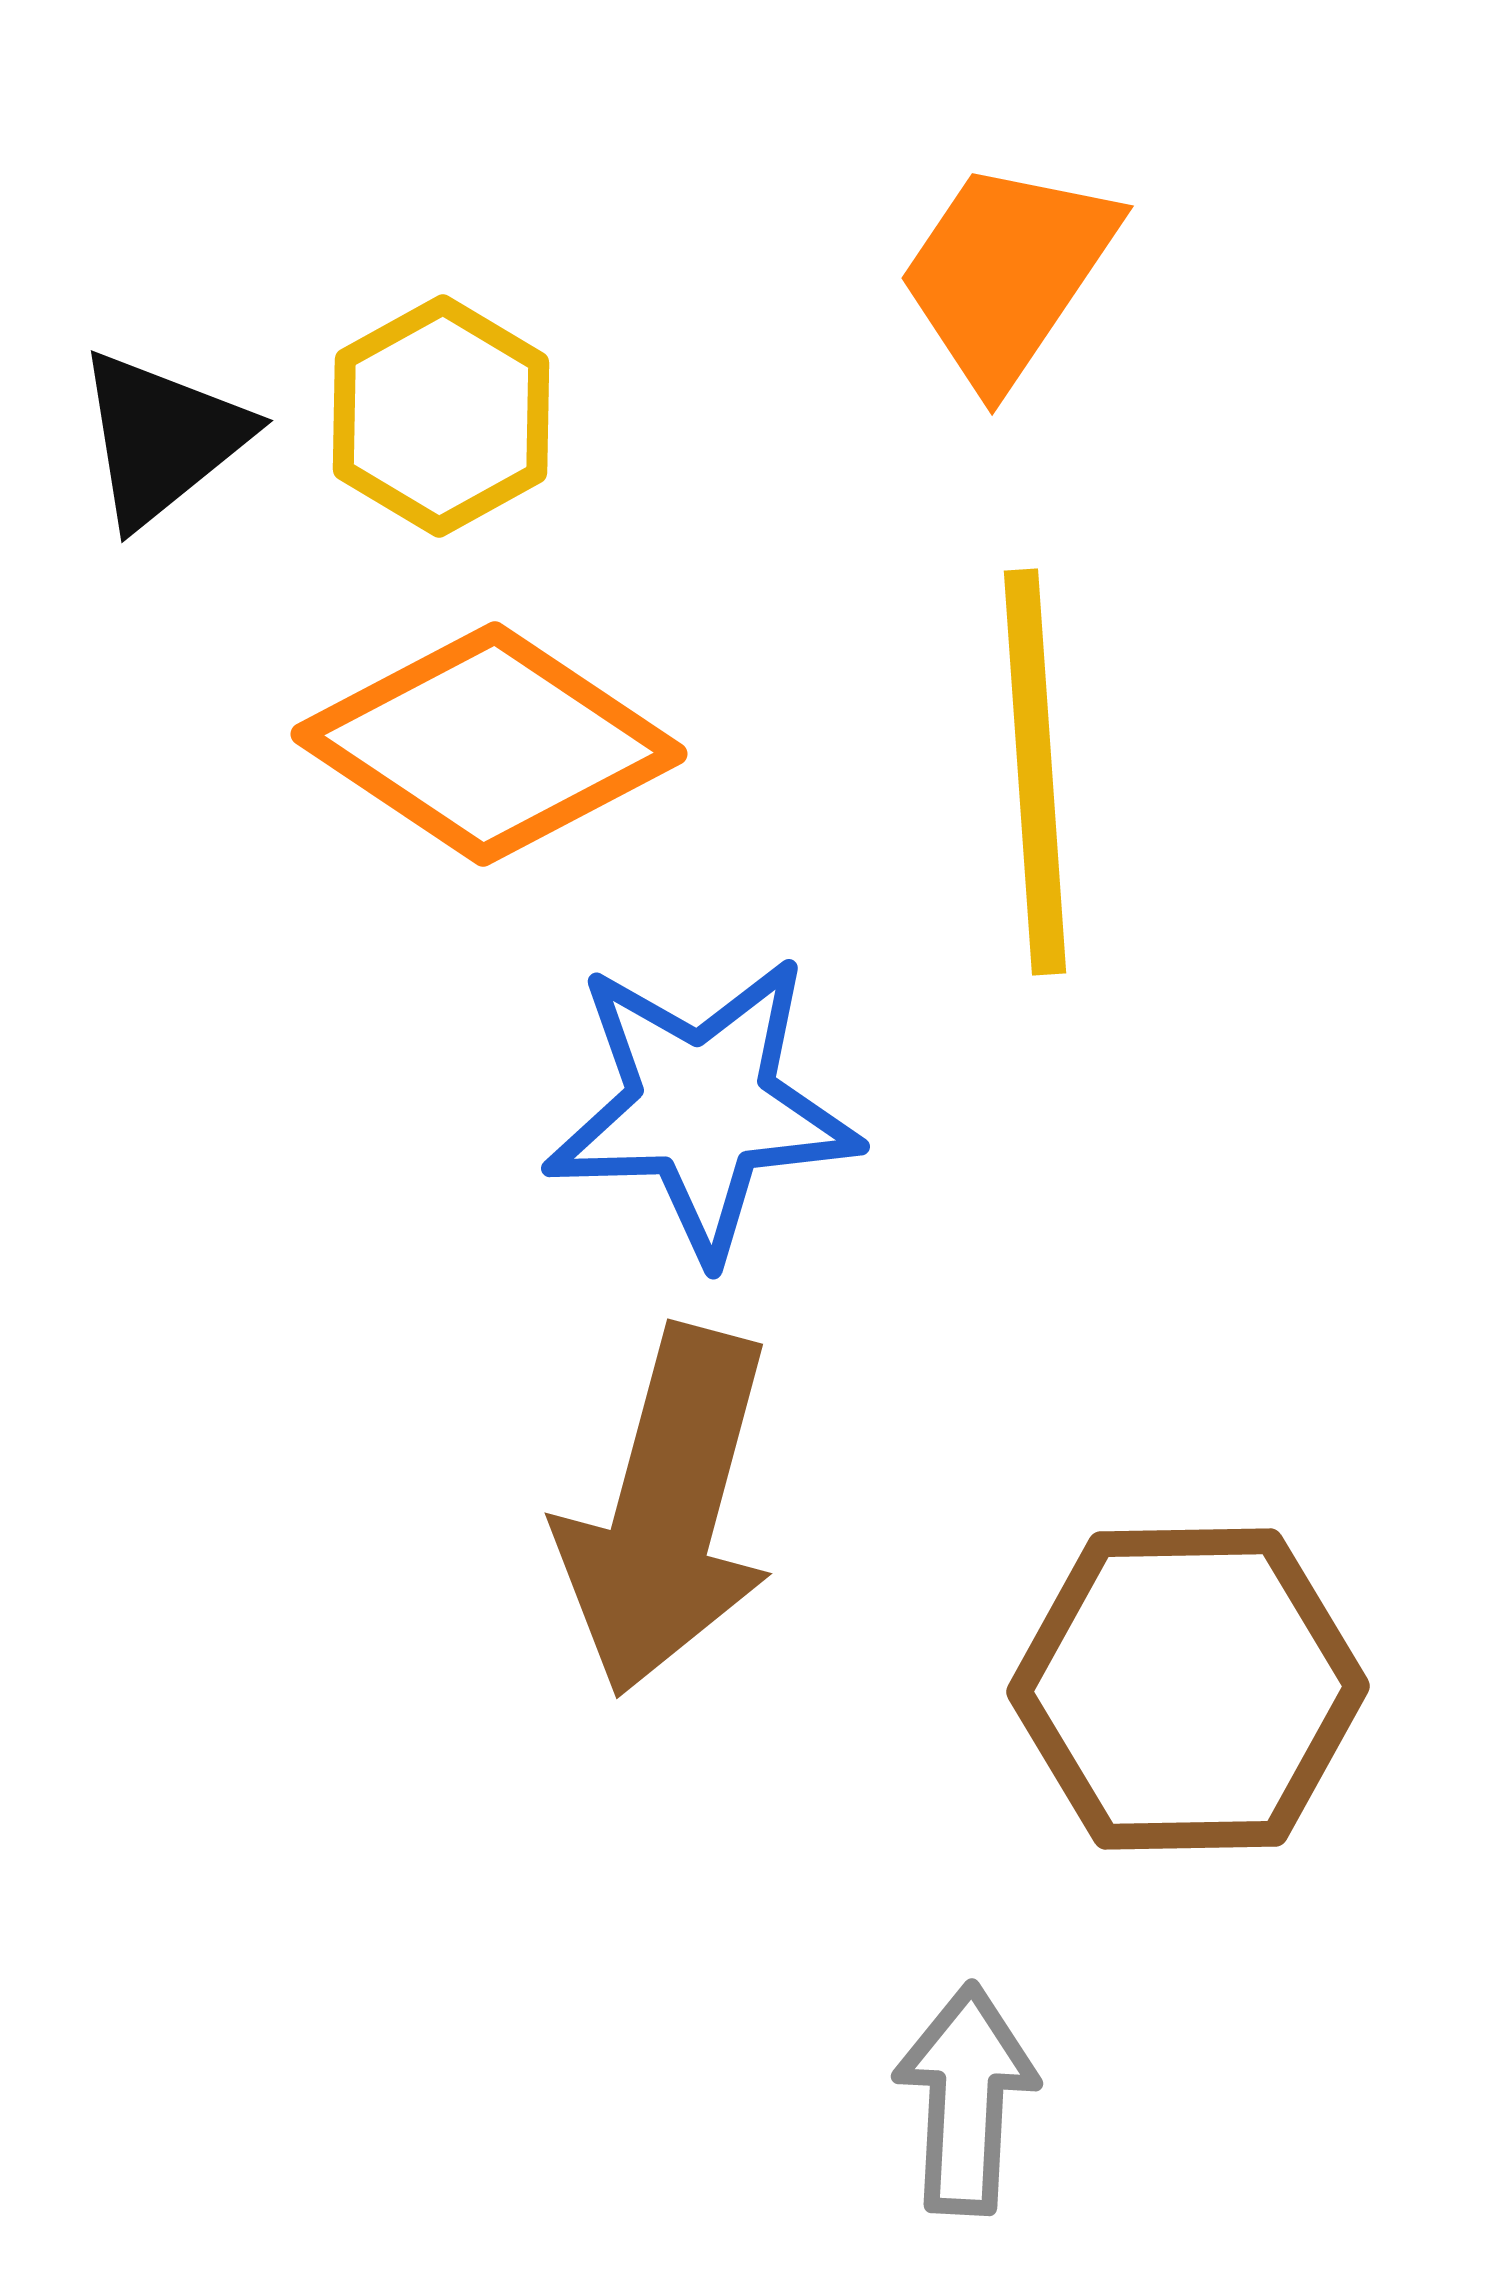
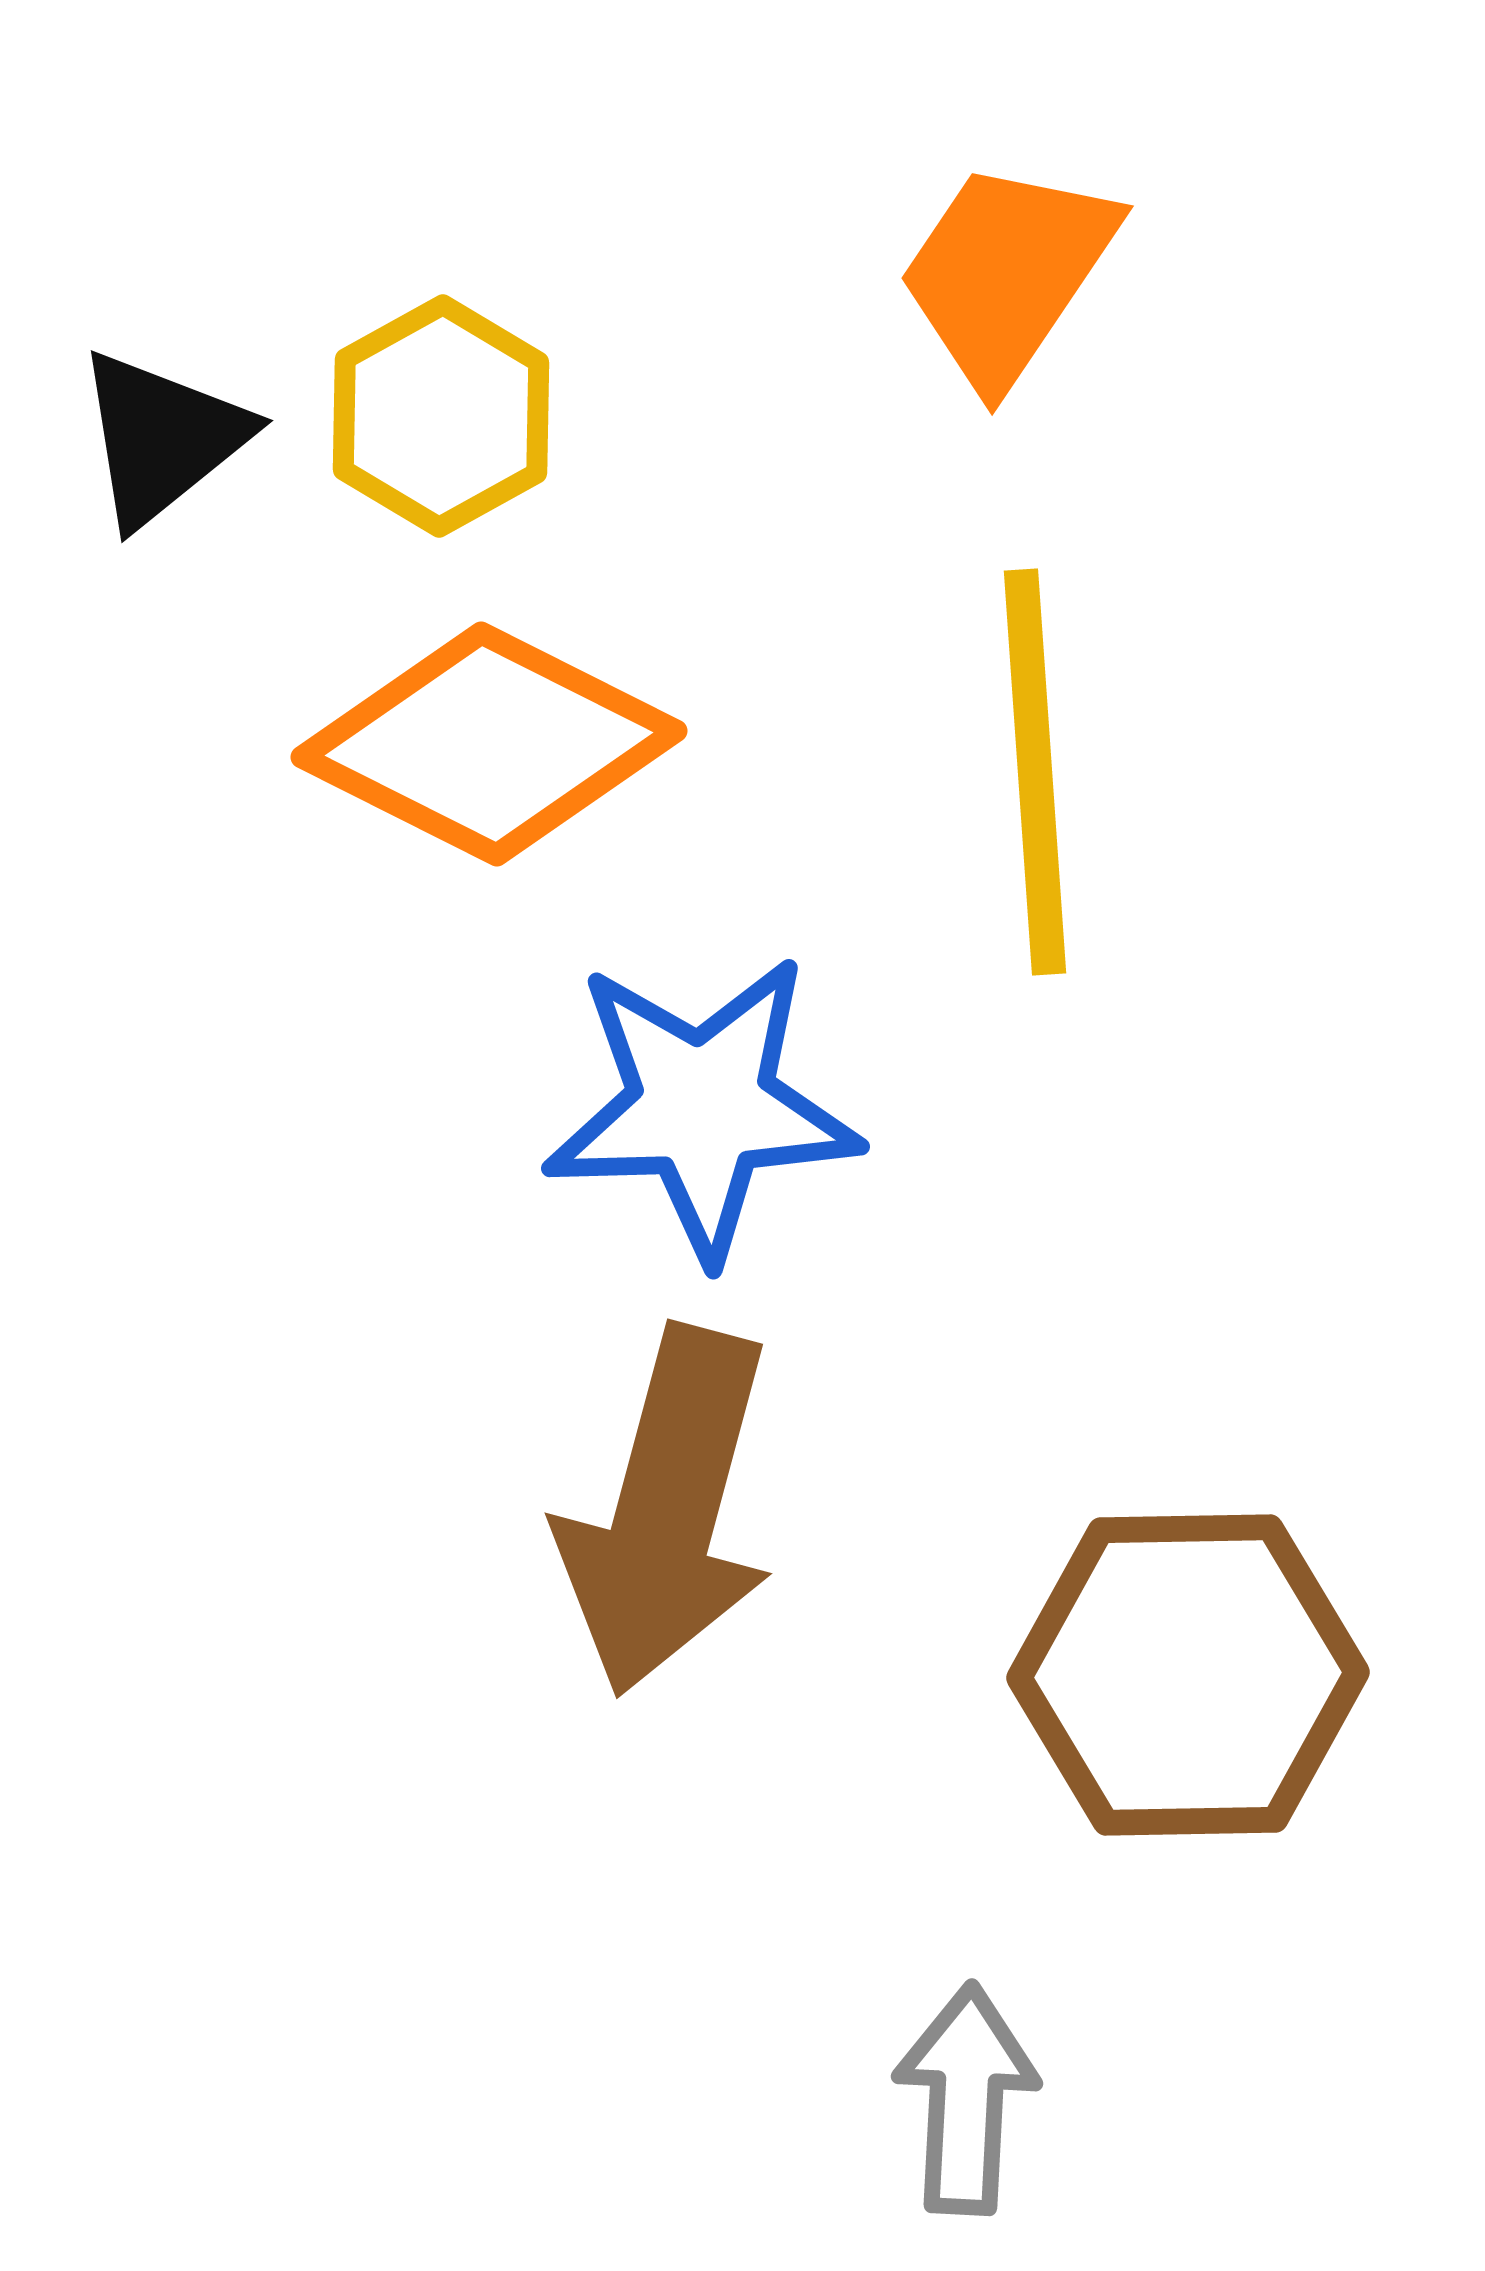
orange diamond: rotated 7 degrees counterclockwise
brown hexagon: moved 14 px up
